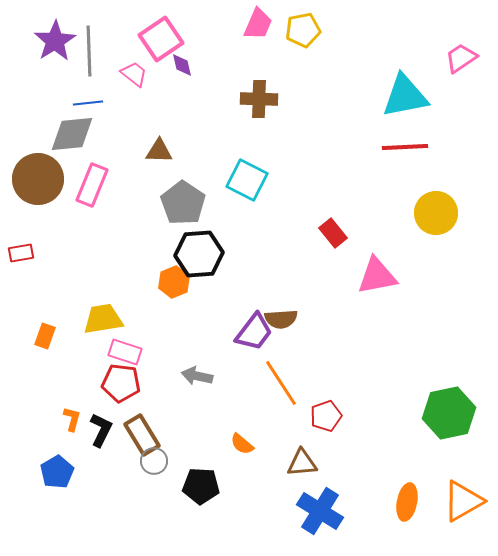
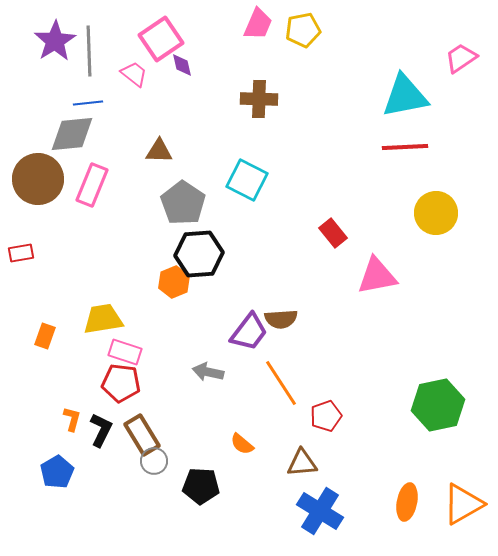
purple trapezoid at (254, 332): moved 5 px left
gray arrow at (197, 376): moved 11 px right, 4 px up
green hexagon at (449, 413): moved 11 px left, 8 px up
orange triangle at (463, 501): moved 3 px down
